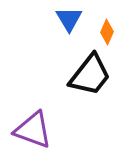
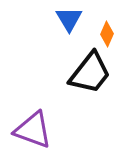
orange diamond: moved 2 px down
black trapezoid: moved 2 px up
